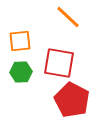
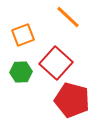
orange square: moved 3 px right, 6 px up; rotated 15 degrees counterclockwise
red square: moved 3 px left; rotated 32 degrees clockwise
red pentagon: rotated 12 degrees counterclockwise
